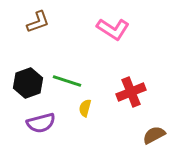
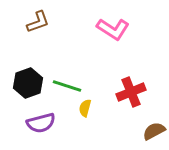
green line: moved 5 px down
brown semicircle: moved 4 px up
